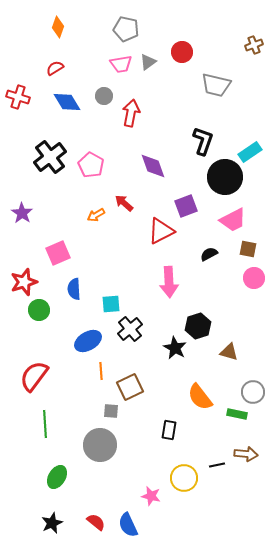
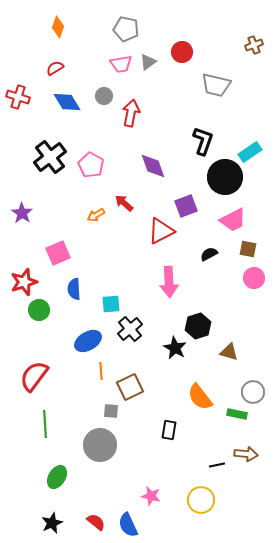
yellow circle at (184, 478): moved 17 px right, 22 px down
